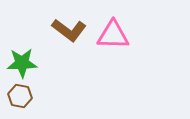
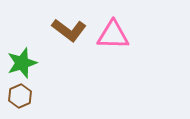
green star: rotated 16 degrees counterclockwise
brown hexagon: rotated 25 degrees clockwise
